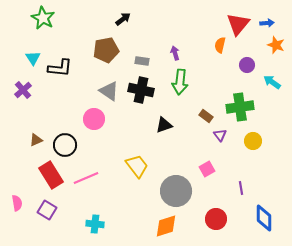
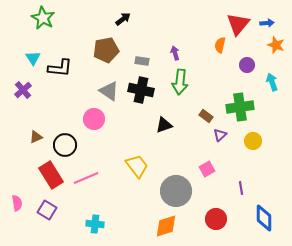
cyan arrow: rotated 36 degrees clockwise
purple triangle: rotated 24 degrees clockwise
brown triangle: moved 3 px up
